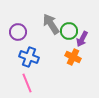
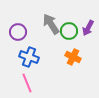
purple arrow: moved 6 px right, 11 px up
